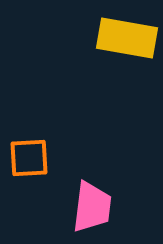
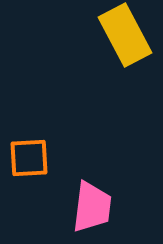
yellow rectangle: moved 2 px left, 3 px up; rotated 52 degrees clockwise
